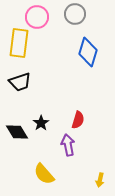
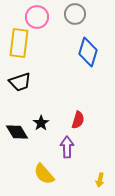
purple arrow: moved 1 px left, 2 px down; rotated 10 degrees clockwise
